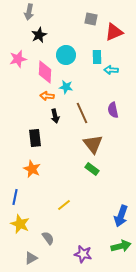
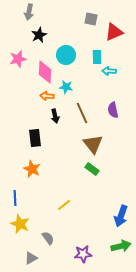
cyan arrow: moved 2 px left, 1 px down
blue line: moved 1 px down; rotated 14 degrees counterclockwise
purple star: rotated 18 degrees counterclockwise
